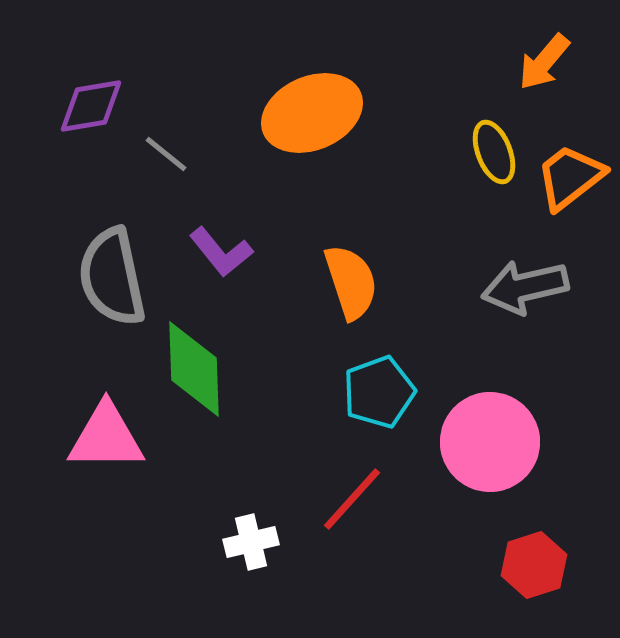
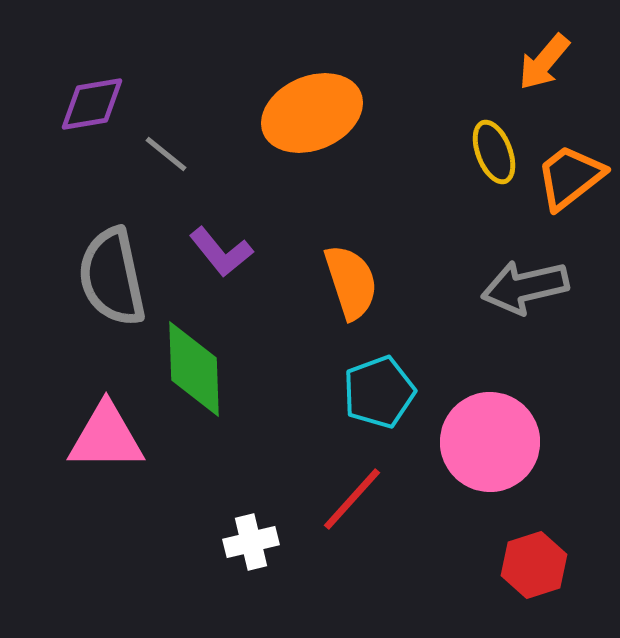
purple diamond: moved 1 px right, 2 px up
